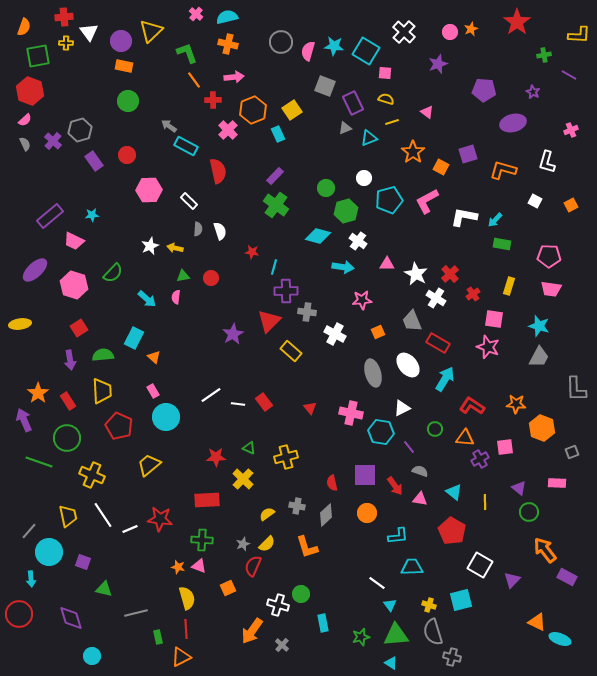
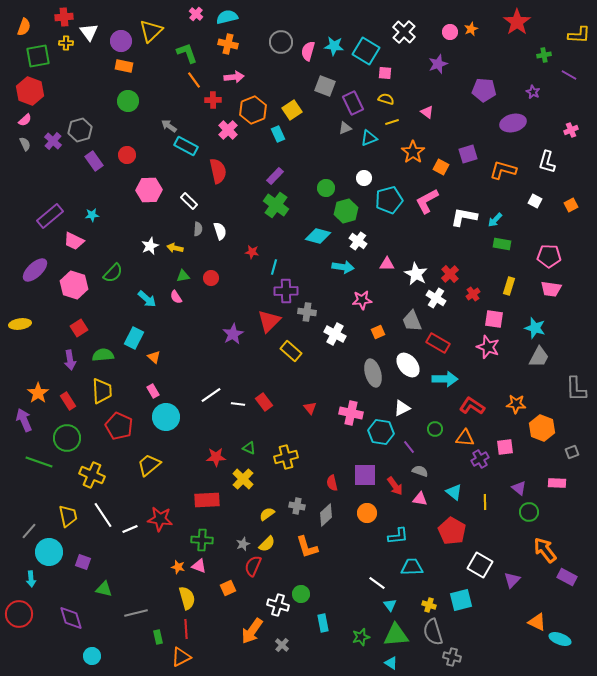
pink semicircle at (176, 297): rotated 40 degrees counterclockwise
cyan star at (539, 326): moved 4 px left, 2 px down
cyan arrow at (445, 379): rotated 60 degrees clockwise
